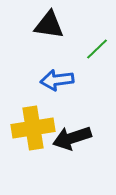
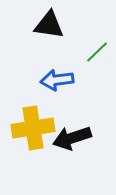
green line: moved 3 px down
